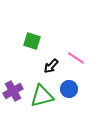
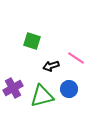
black arrow: rotated 28 degrees clockwise
purple cross: moved 3 px up
